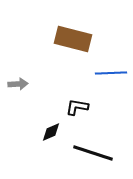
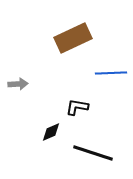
brown rectangle: moved 1 px up; rotated 39 degrees counterclockwise
